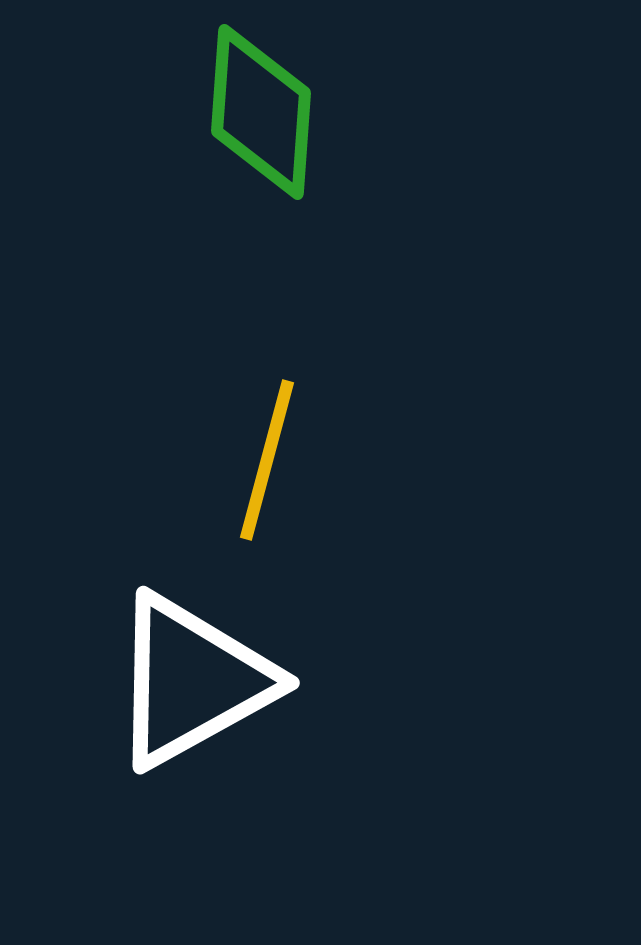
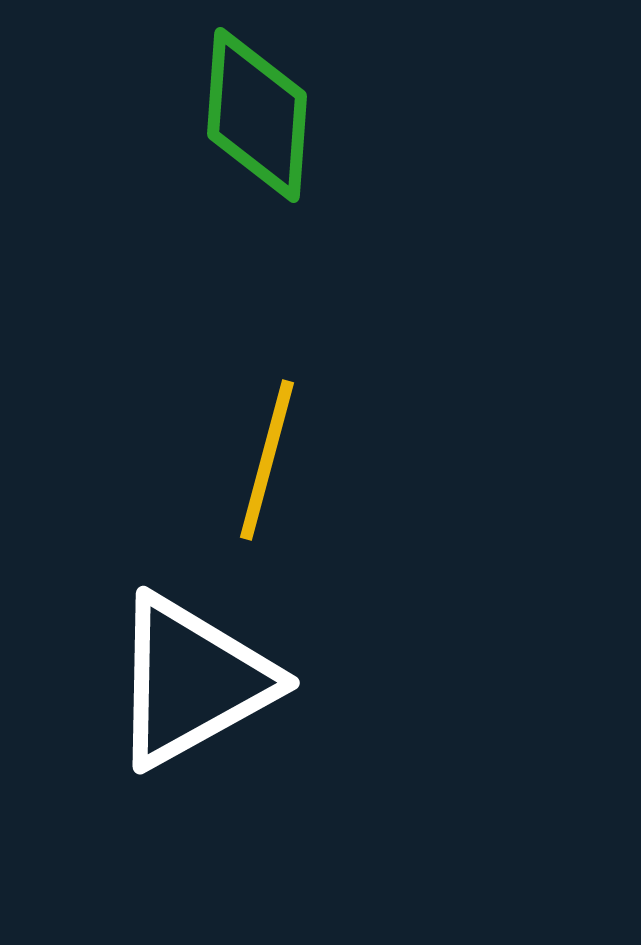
green diamond: moved 4 px left, 3 px down
